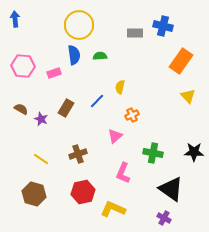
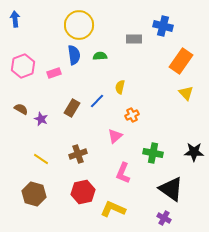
gray rectangle: moved 1 px left, 6 px down
pink hexagon: rotated 25 degrees counterclockwise
yellow triangle: moved 2 px left, 3 px up
brown rectangle: moved 6 px right
